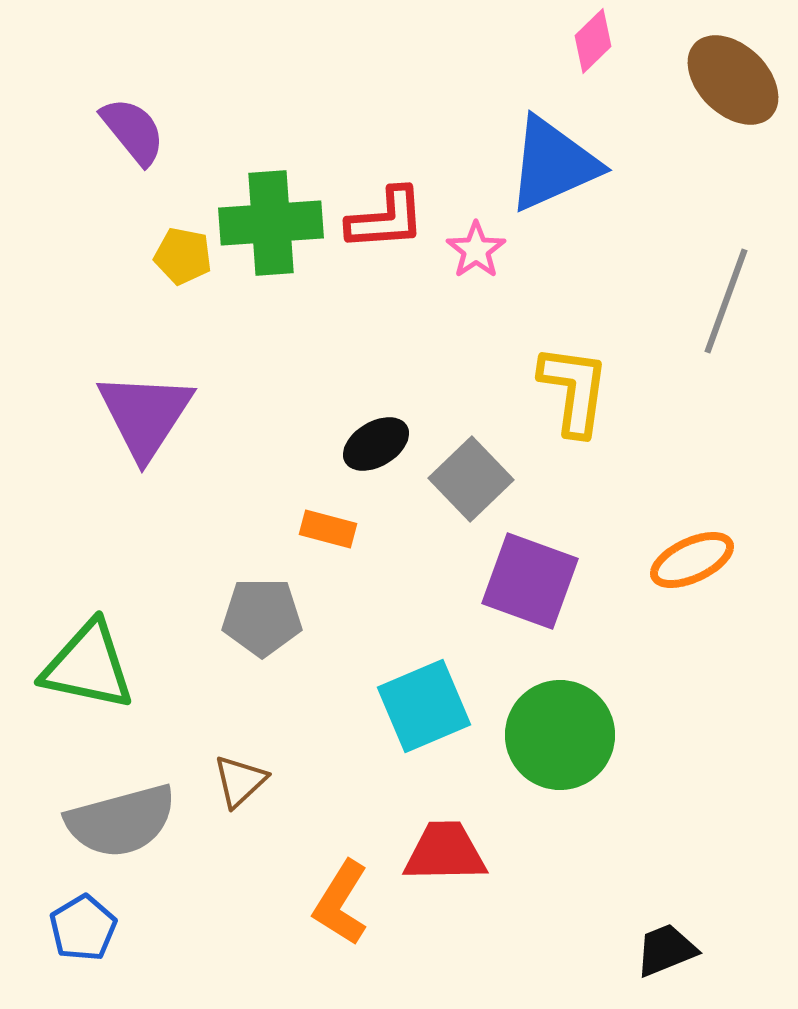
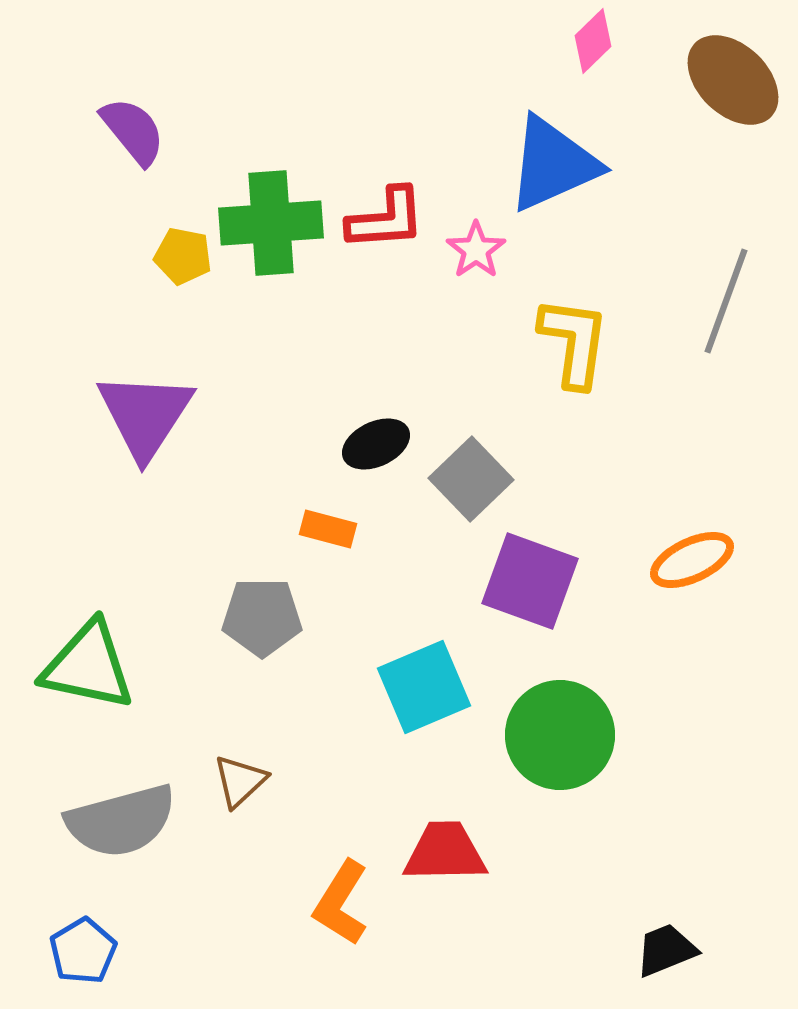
yellow L-shape: moved 48 px up
black ellipse: rotated 6 degrees clockwise
cyan square: moved 19 px up
blue pentagon: moved 23 px down
